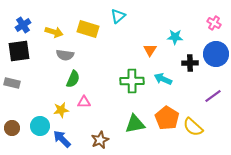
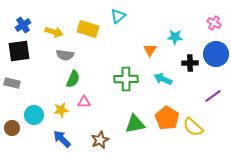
green cross: moved 6 px left, 2 px up
cyan circle: moved 6 px left, 11 px up
